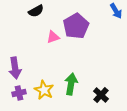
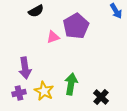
purple arrow: moved 10 px right
yellow star: moved 1 px down
black cross: moved 2 px down
